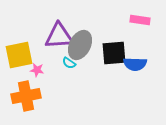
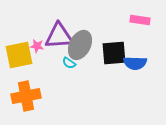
blue semicircle: moved 1 px up
pink star: moved 24 px up
